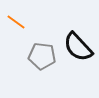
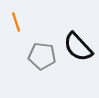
orange line: rotated 36 degrees clockwise
